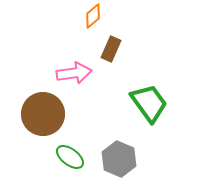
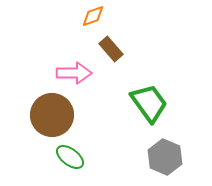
orange diamond: rotated 20 degrees clockwise
brown rectangle: rotated 65 degrees counterclockwise
pink arrow: rotated 8 degrees clockwise
brown circle: moved 9 px right, 1 px down
gray hexagon: moved 46 px right, 2 px up
